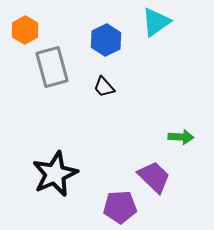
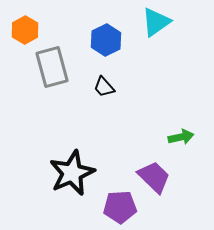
green arrow: rotated 15 degrees counterclockwise
black star: moved 17 px right, 1 px up
